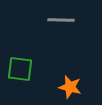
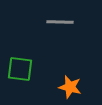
gray line: moved 1 px left, 2 px down
